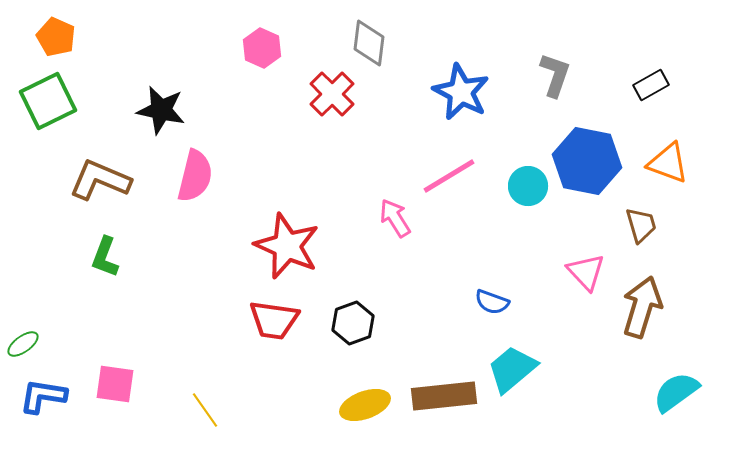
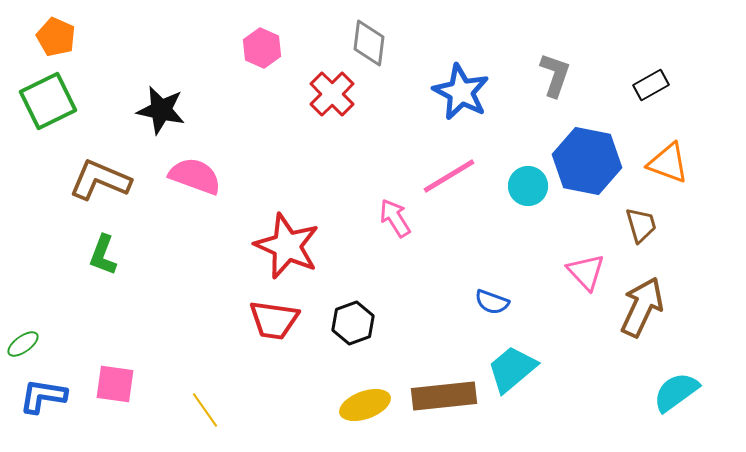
pink semicircle: rotated 84 degrees counterclockwise
green L-shape: moved 2 px left, 2 px up
brown arrow: rotated 8 degrees clockwise
